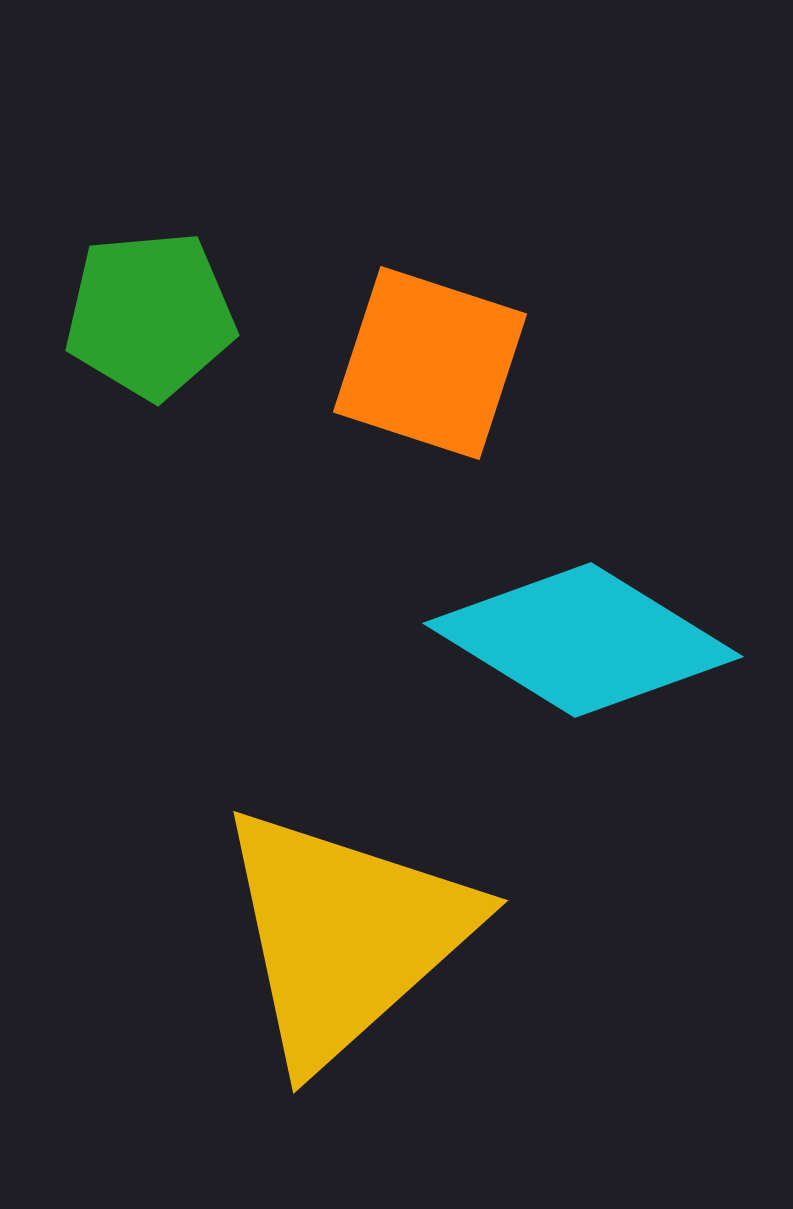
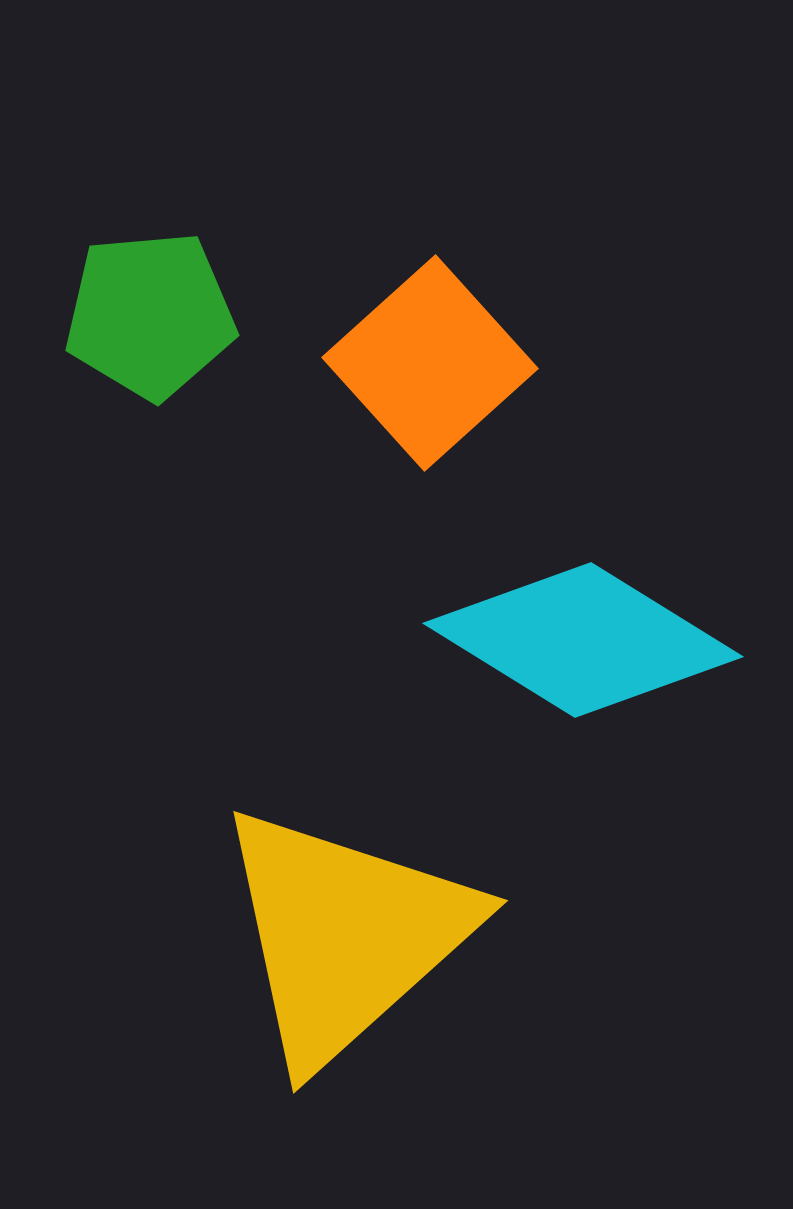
orange square: rotated 30 degrees clockwise
